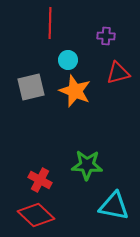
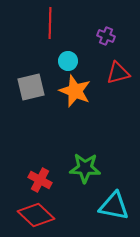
purple cross: rotated 18 degrees clockwise
cyan circle: moved 1 px down
green star: moved 2 px left, 3 px down
